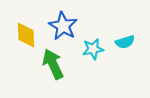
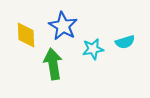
green arrow: rotated 16 degrees clockwise
